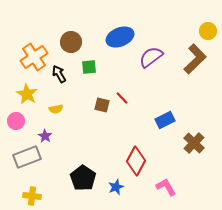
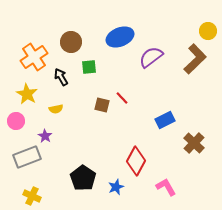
black arrow: moved 2 px right, 3 px down
yellow cross: rotated 18 degrees clockwise
